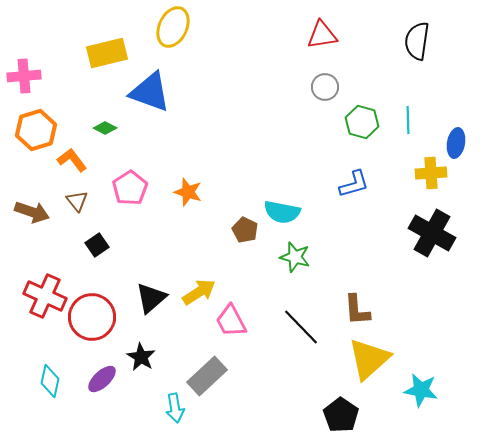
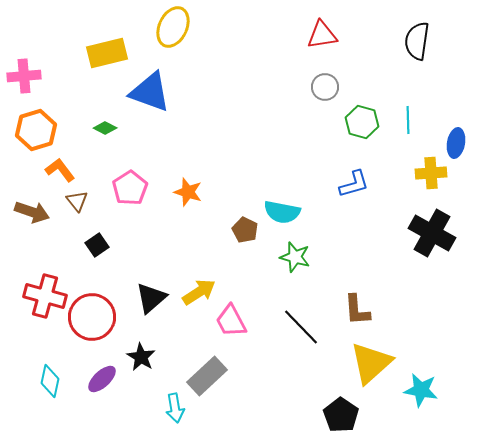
orange L-shape: moved 12 px left, 10 px down
red cross: rotated 9 degrees counterclockwise
yellow triangle: moved 2 px right, 4 px down
